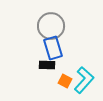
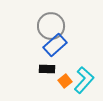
blue rectangle: moved 2 px right, 3 px up; rotated 65 degrees clockwise
black rectangle: moved 4 px down
orange square: rotated 24 degrees clockwise
